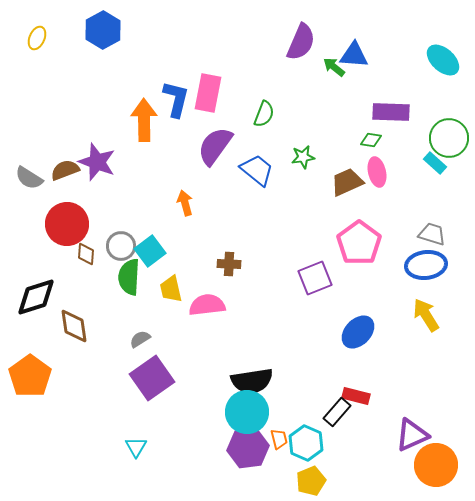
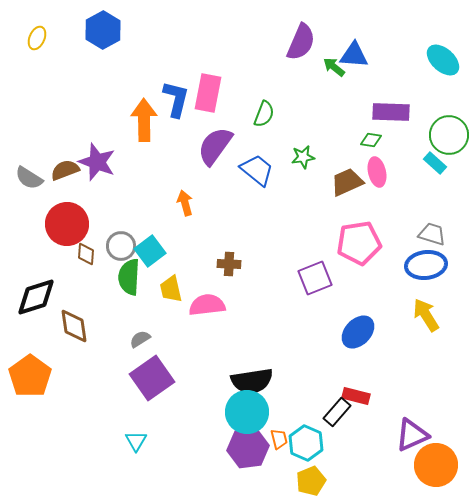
green circle at (449, 138): moved 3 px up
pink pentagon at (359, 243): rotated 27 degrees clockwise
cyan triangle at (136, 447): moved 6 px up
